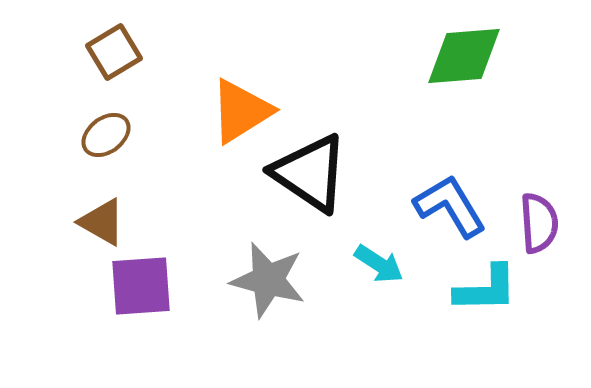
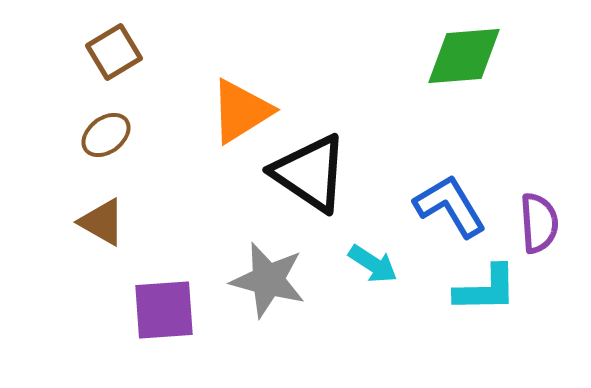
cyan arrow: moved 6 px left
purple square: moved 23 px right, 24 px down
